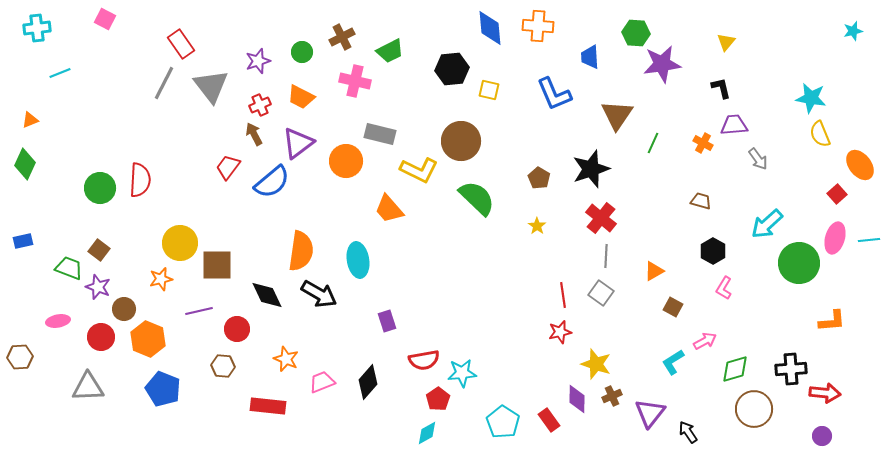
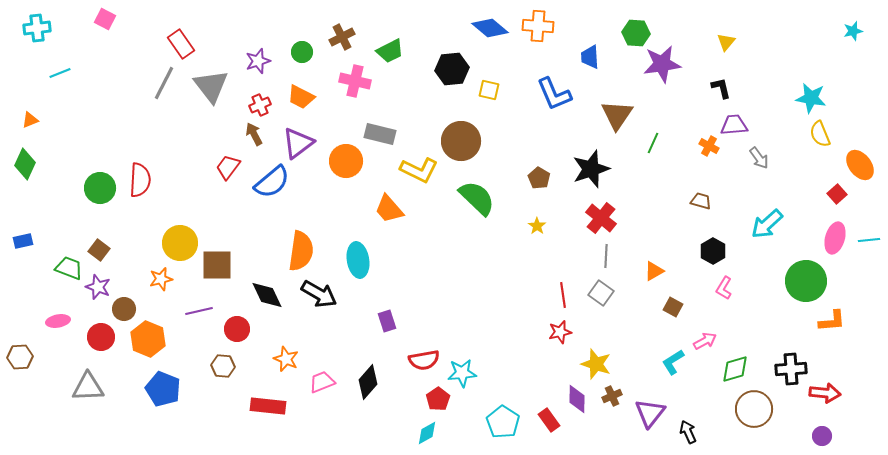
blue diamond at (490, 28): rotated 45 degrees counterclockwise
orange cross at (703, 143): moved 6 px right, 3 px down
gray arrow at (758, 159): moved 1 px right, 1 px up
green circle at (799, 263): moved 7 px right, 18 px down
black arrow at (688, 432): rotated 10 degrees clockwise
